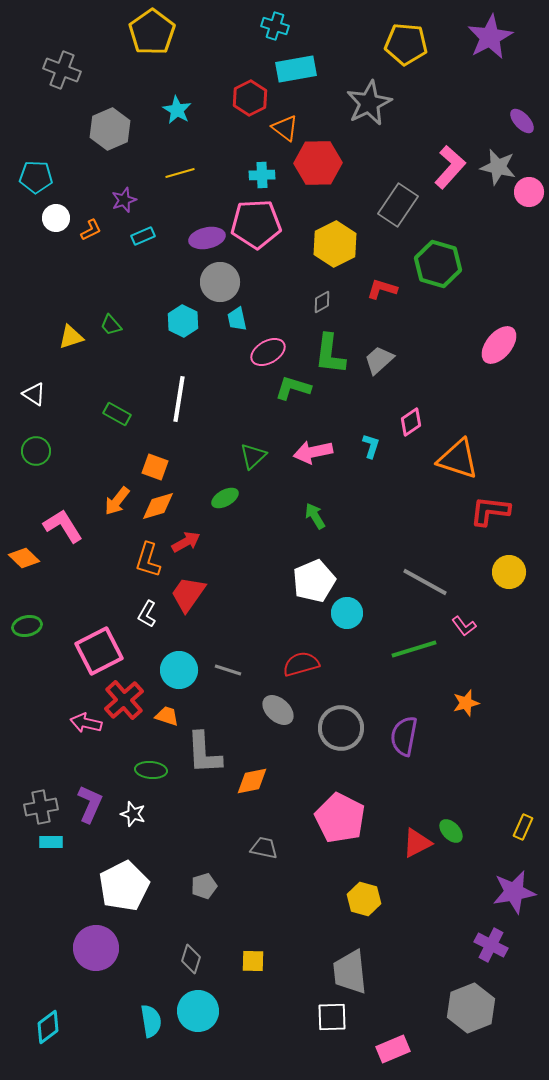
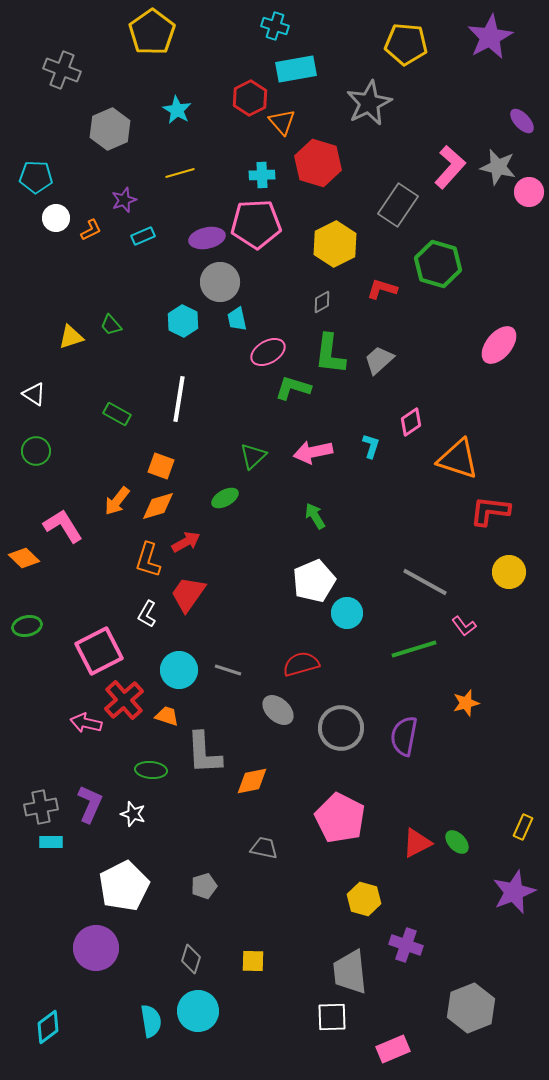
orange triangle at (285, 128): moved 3 px left, 6 px up; rotated 12 degrees clockwise
red hexagon at (318, 163): rotated 18 degrees clockwise
orange square at (155, 467): moved 6 px right, 1 px up
green ellipse at (451, 831): moved 6 px right, 11 px down
purple star at (514, 892): rotated 12 degrees counterclockwise
purple cross at (491, 945): moved 85 px left; rotated 8 degrees counterclockwise
